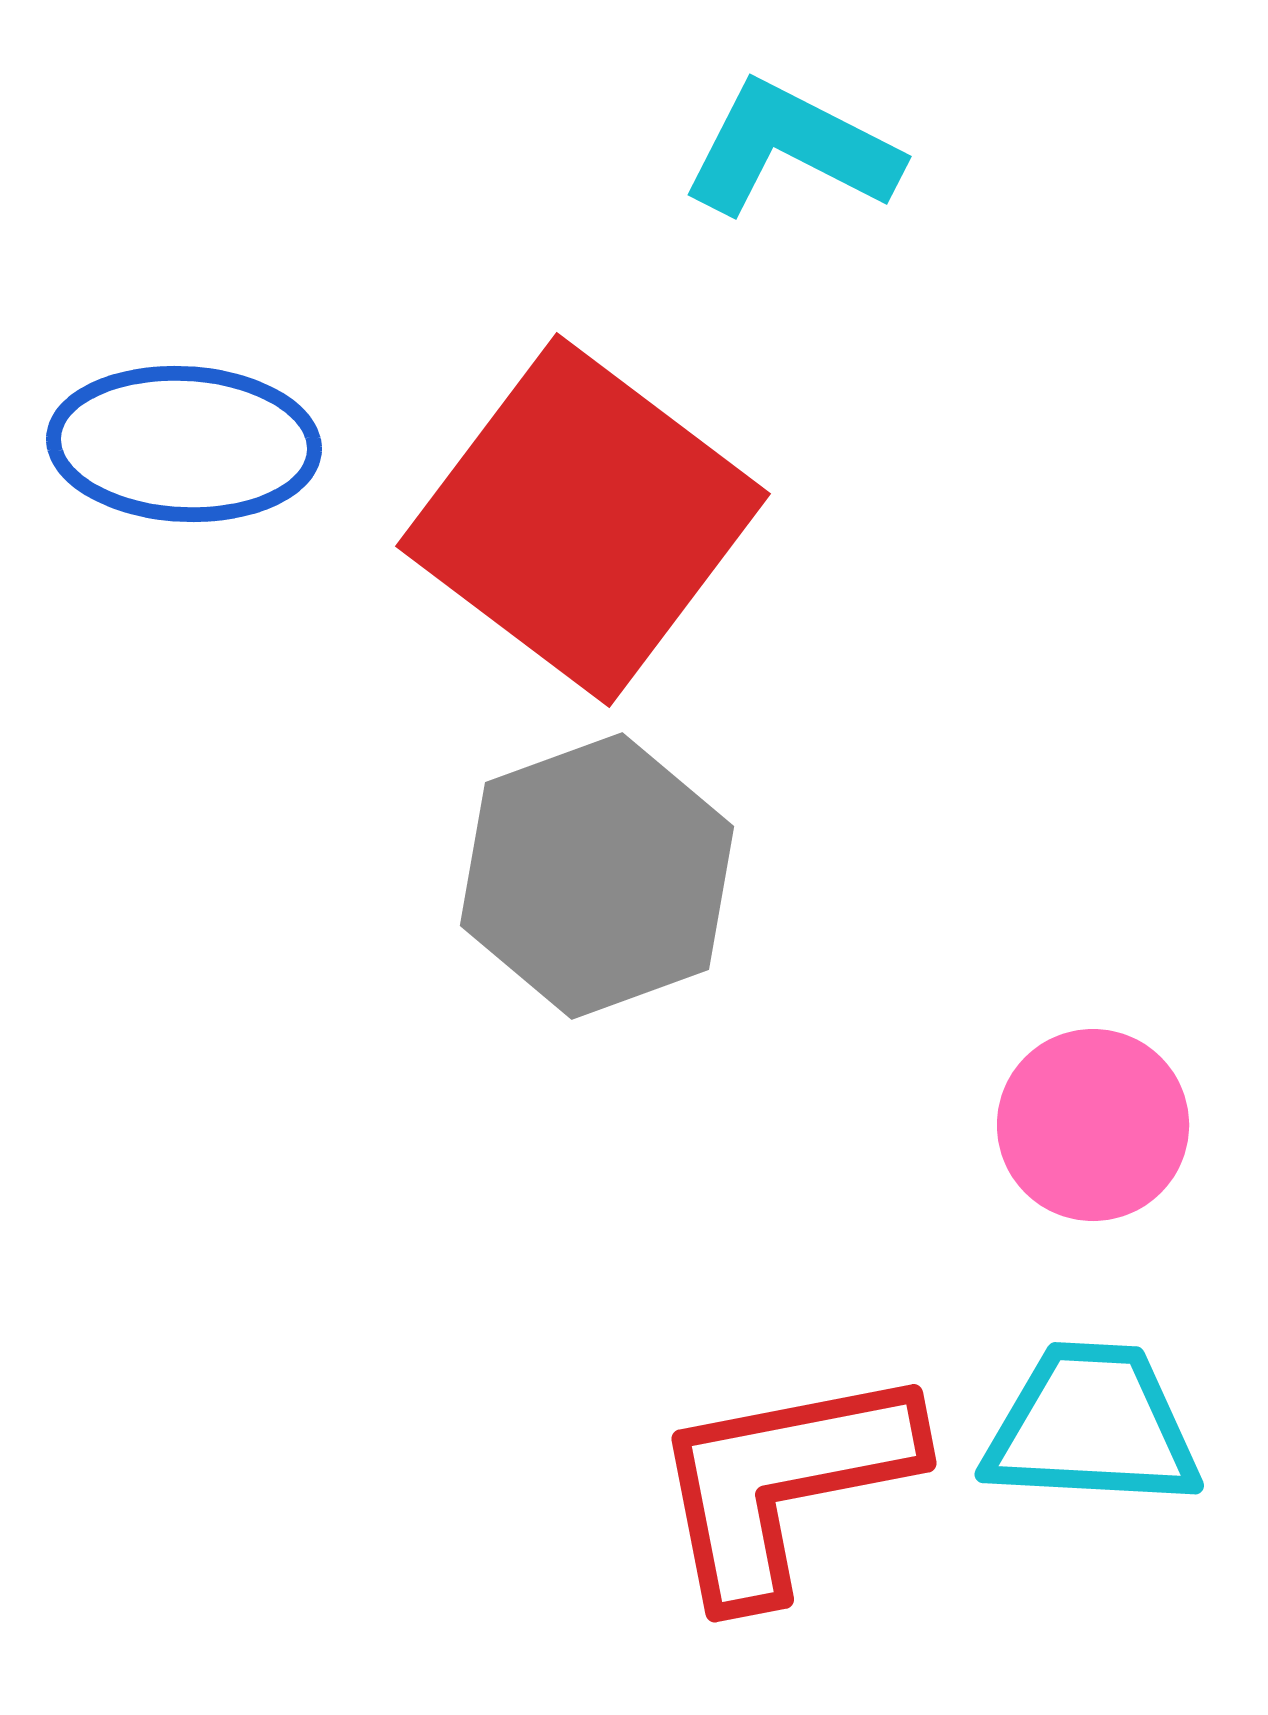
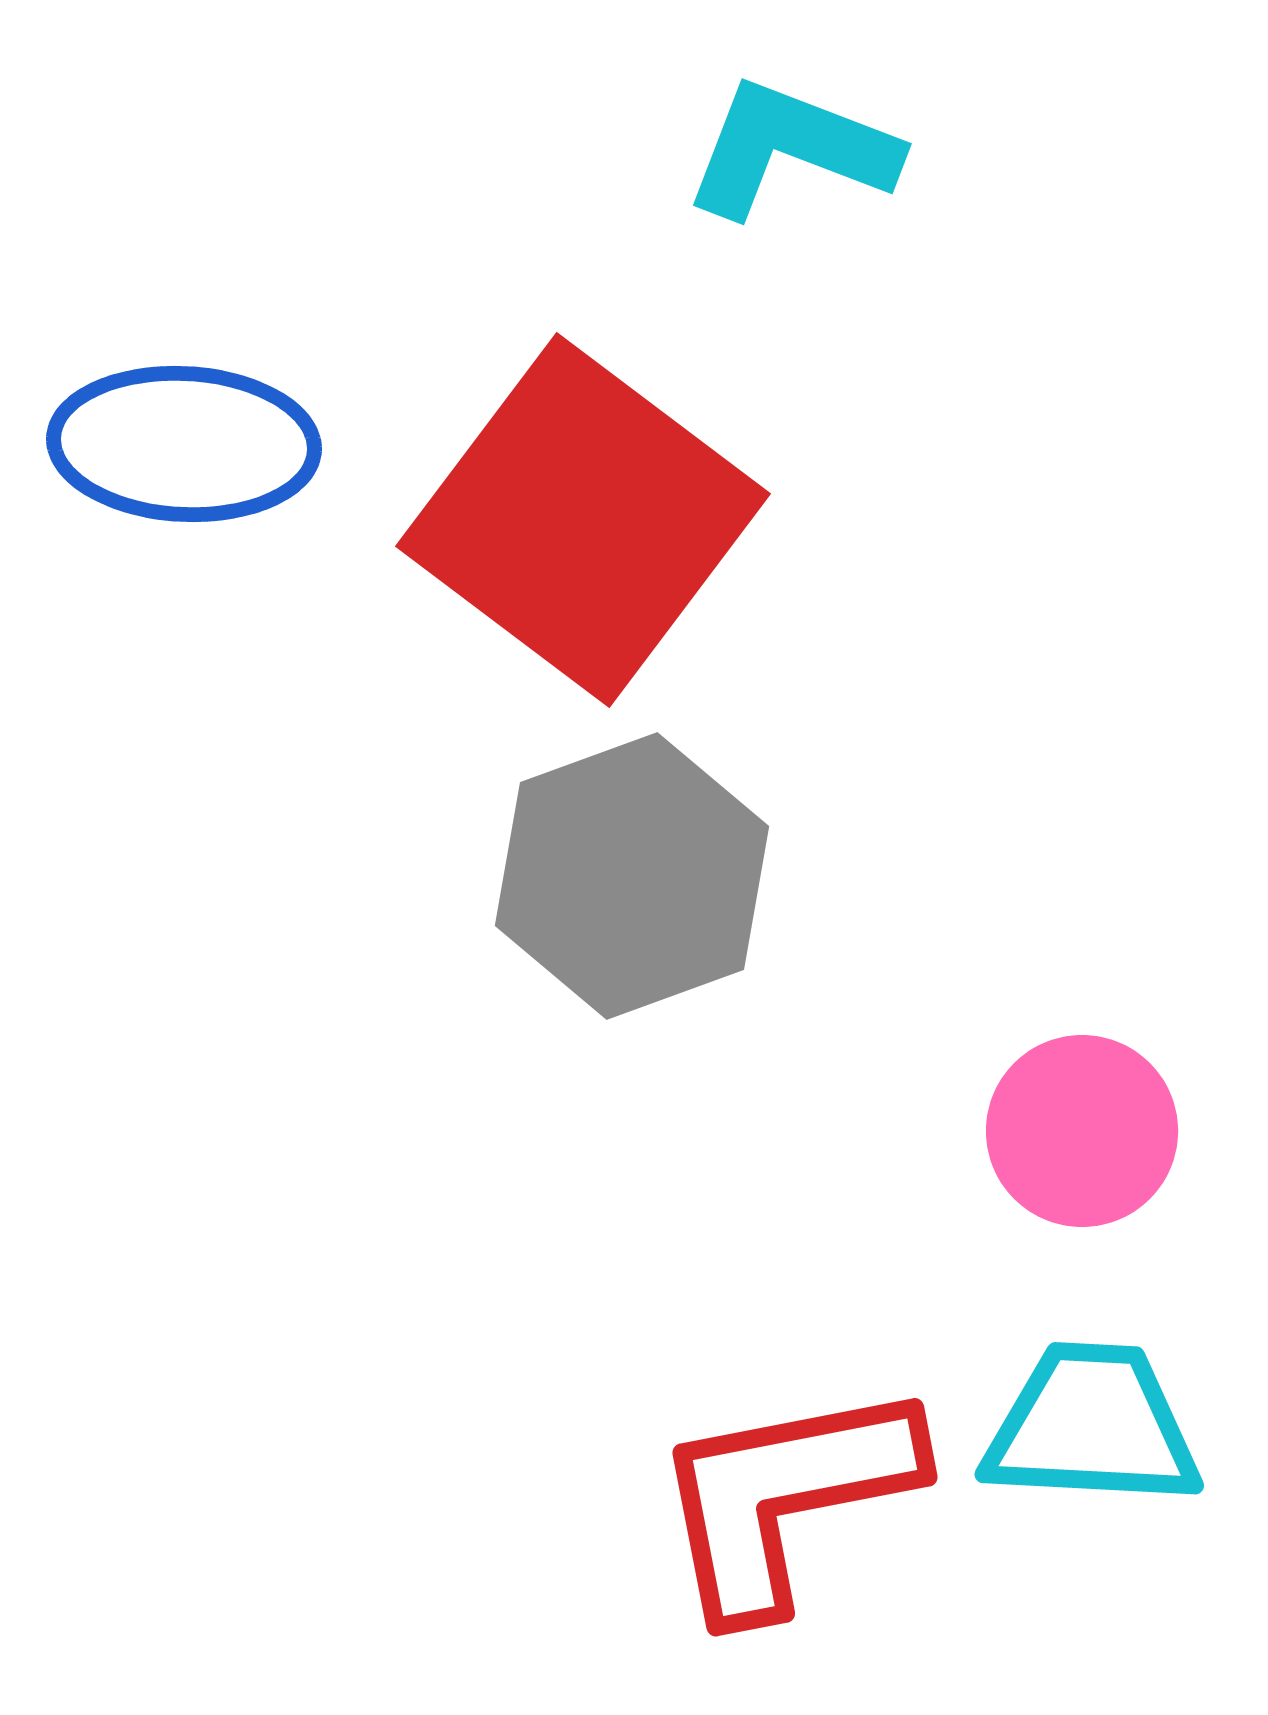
cyan L-shape: rotated 6 degrees counterclockwise
gray hexagon: moved 35 px right
pink circle: moved 11 px left, 6 px down
red L-shape: moved 1 px right, 14 px down
